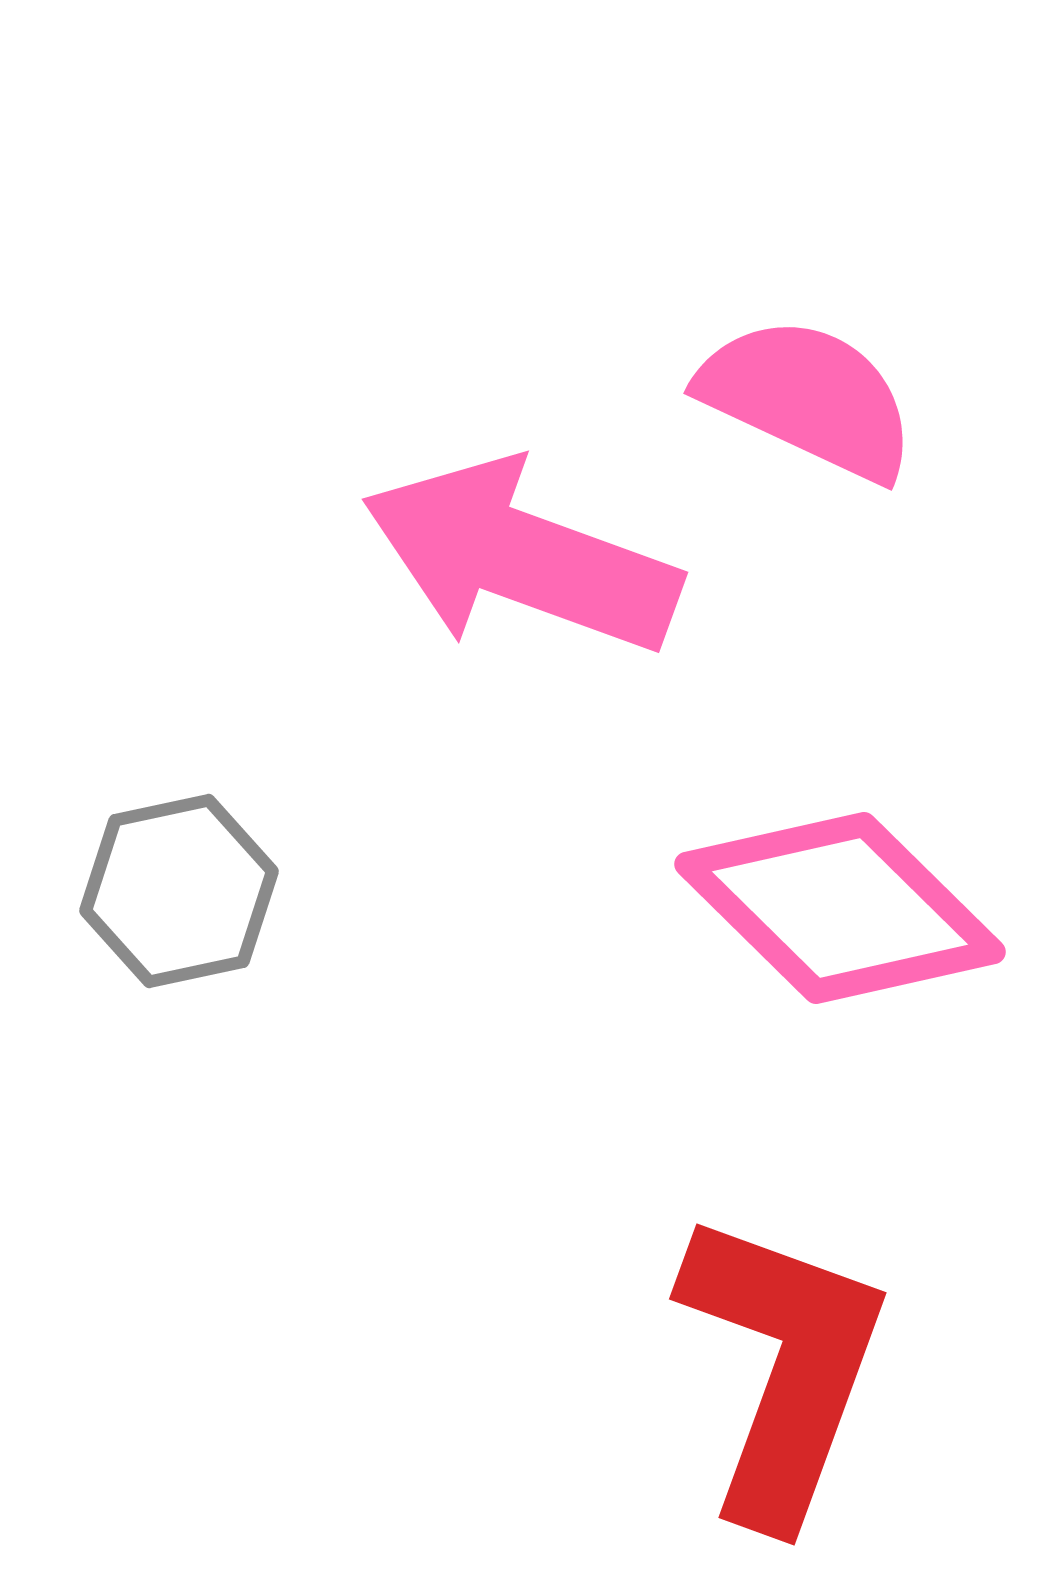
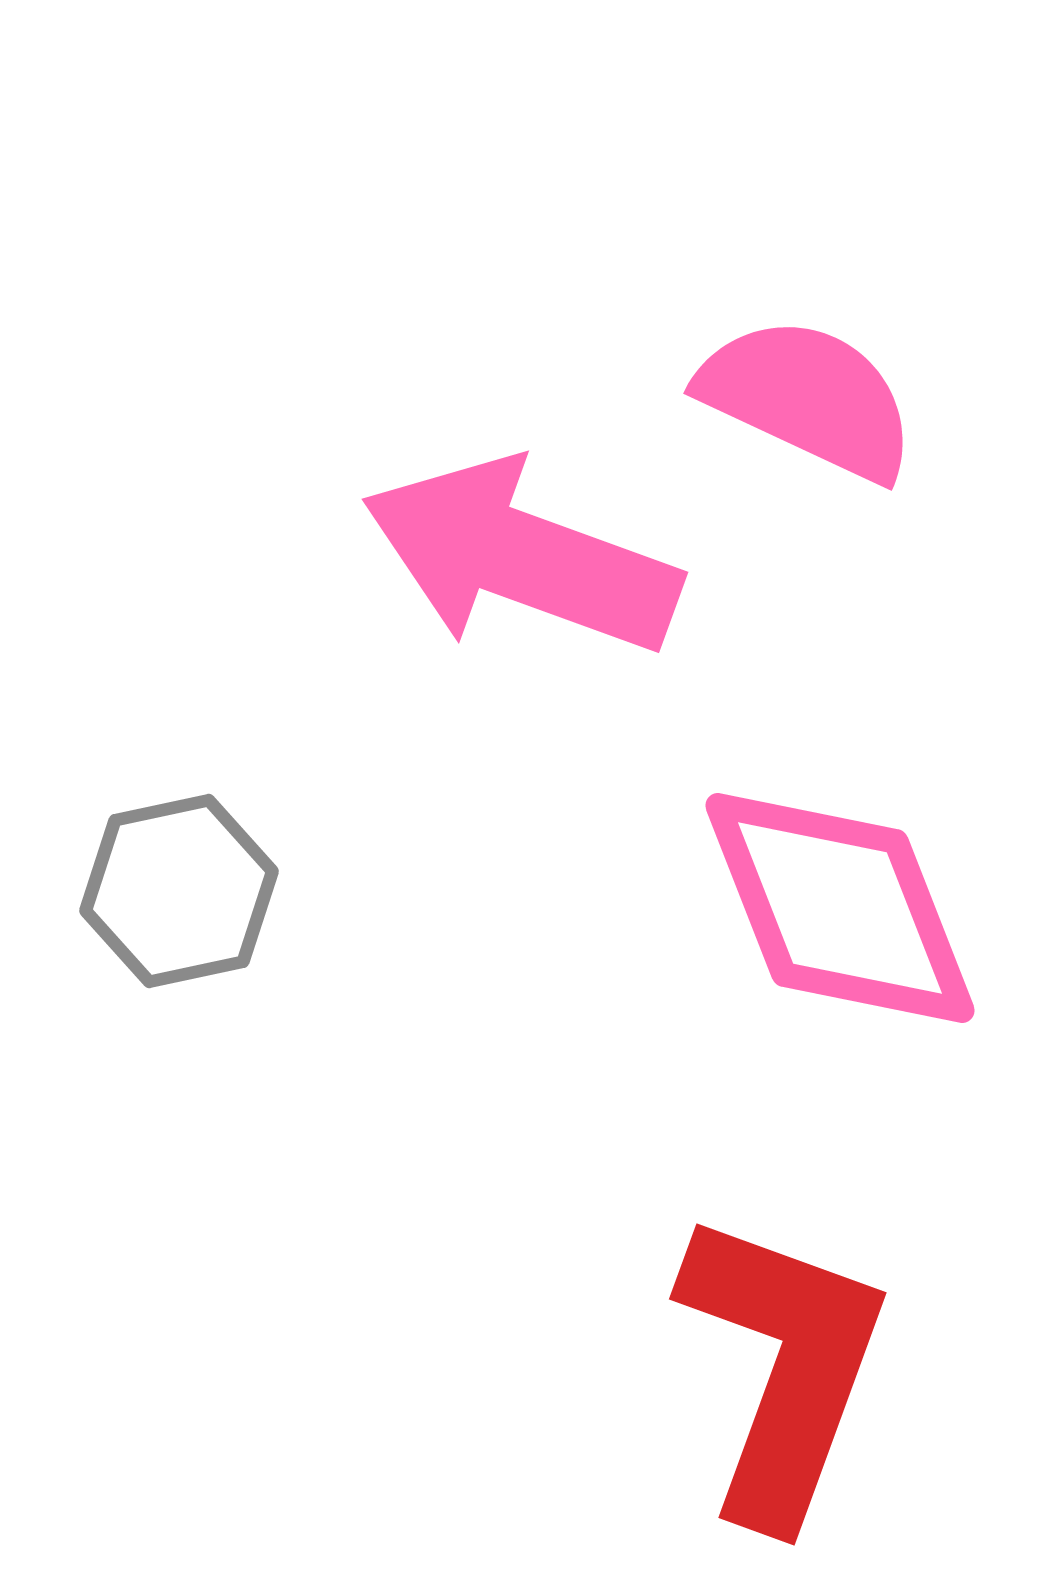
pink diamond: rotated 24 degrees clockwise
